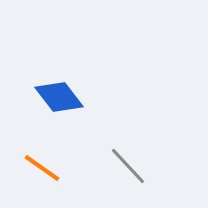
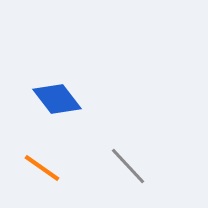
blue diamond: moved 2 px left, 2 px down
